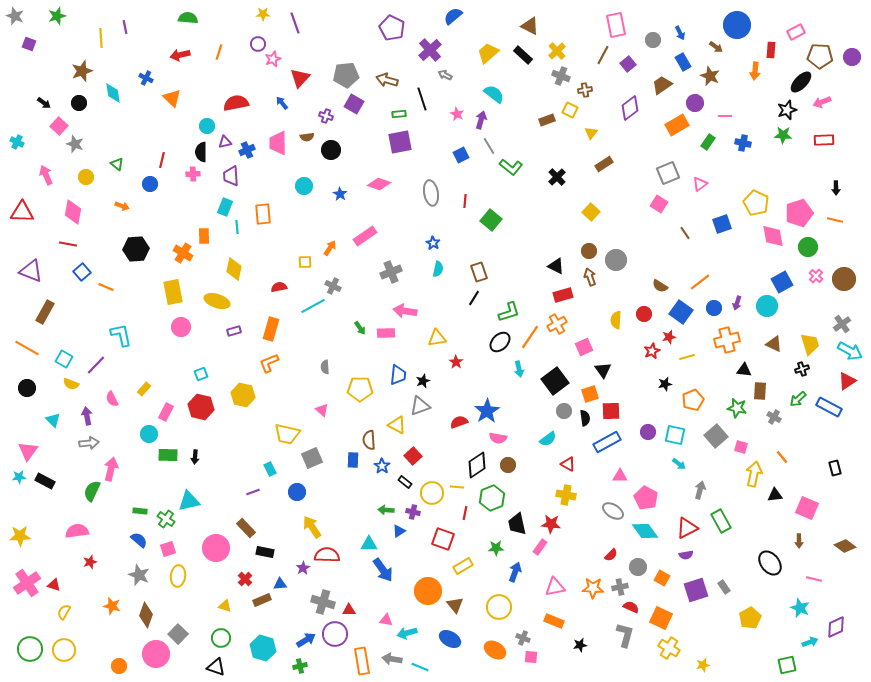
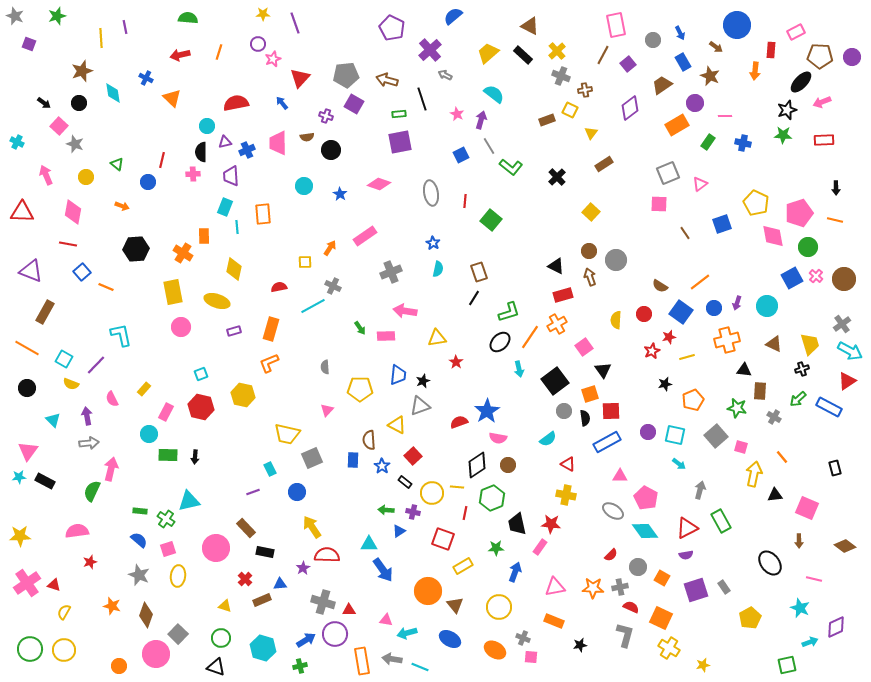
blue circle at (150, 184): moved 2 px left, 2 px up
pink square at (659, 204): rotated 30 degrees counterclockwise
blue square at (782, 282): moved 10 px right, 4 px up
pink rectangle at (386, 333): moved 3 px down
pink square at (584, 347): rotated 12 degrees counterclockwise
pink triangle at (322, 410): moved 5 px right; rotated 32 degrees clockwise
